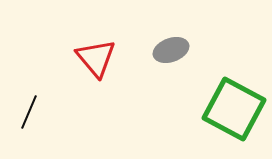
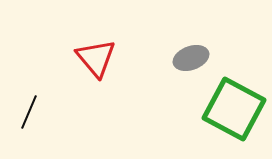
gray ellipse: moved 20 px right, 8 px down
